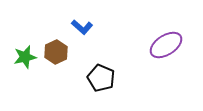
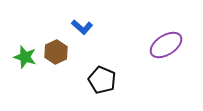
green star: rotated 30 degrees clockwise
black pentagon: moved 1 px right, 2 px down
